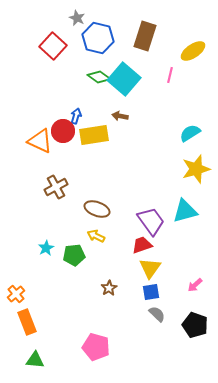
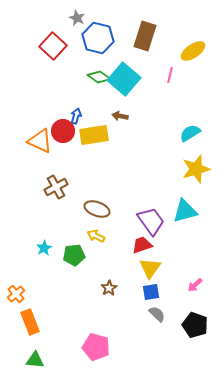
cyan star: moved 2 px left
orange rectangle: moved 3 px right
